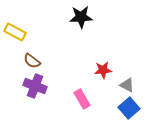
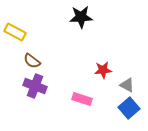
pink rectangle: rotated 42 degrees counterclockwise
